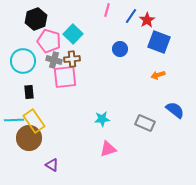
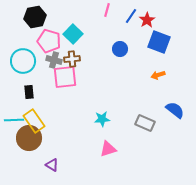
black hexagon: moved 1 px left, 2 px up; rotated 10 degrees clockwise
